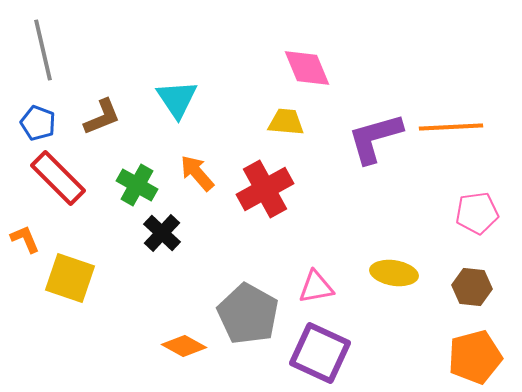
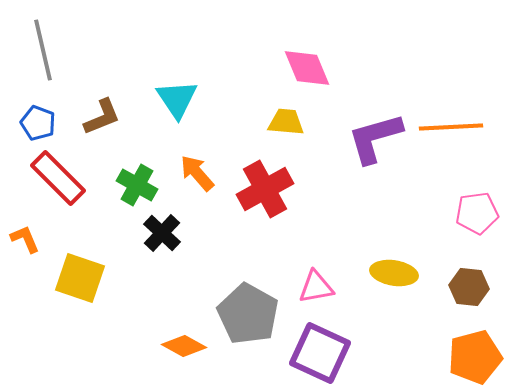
yellow square: moved 10 px right
brown hexagon: moved 3 px left
